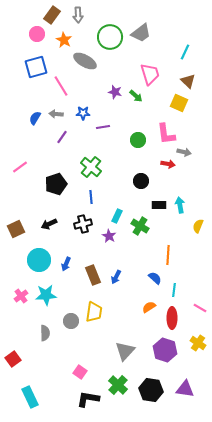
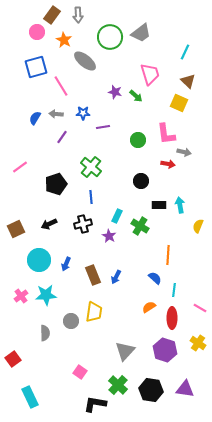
pink circle at (37, 34): moved 2 px up
gray ellipse at (85, 61): rotated 10 degrees clockwise
black L-shape at (88, 399): moved 7 px right, 5 px down
